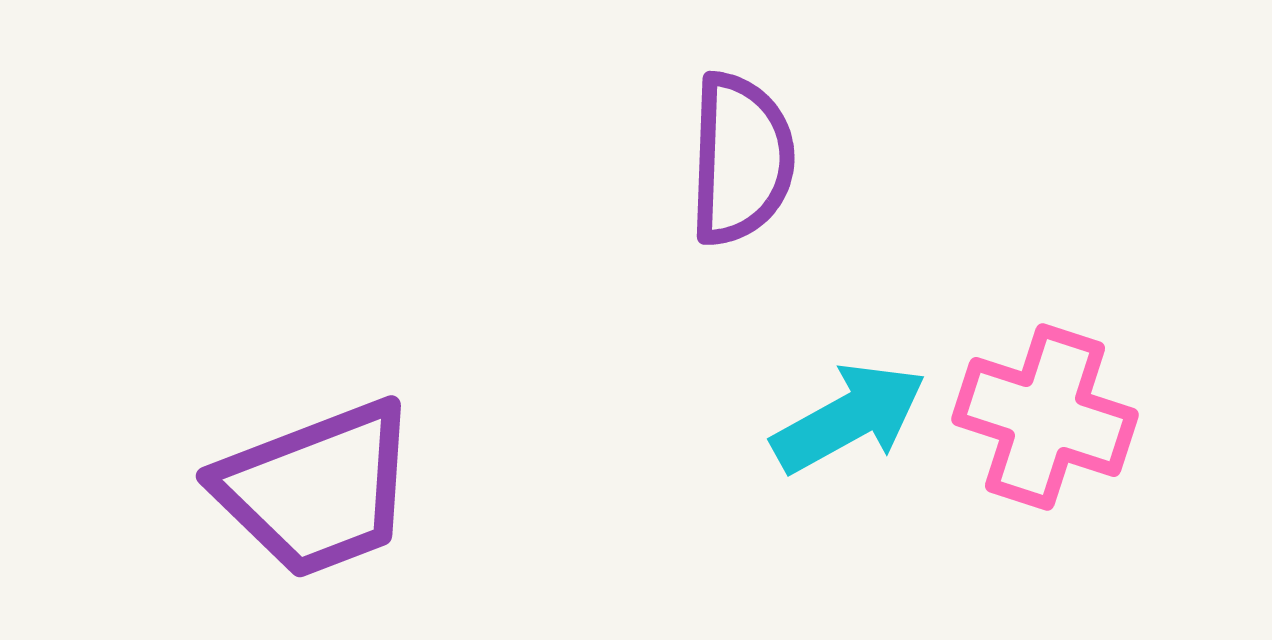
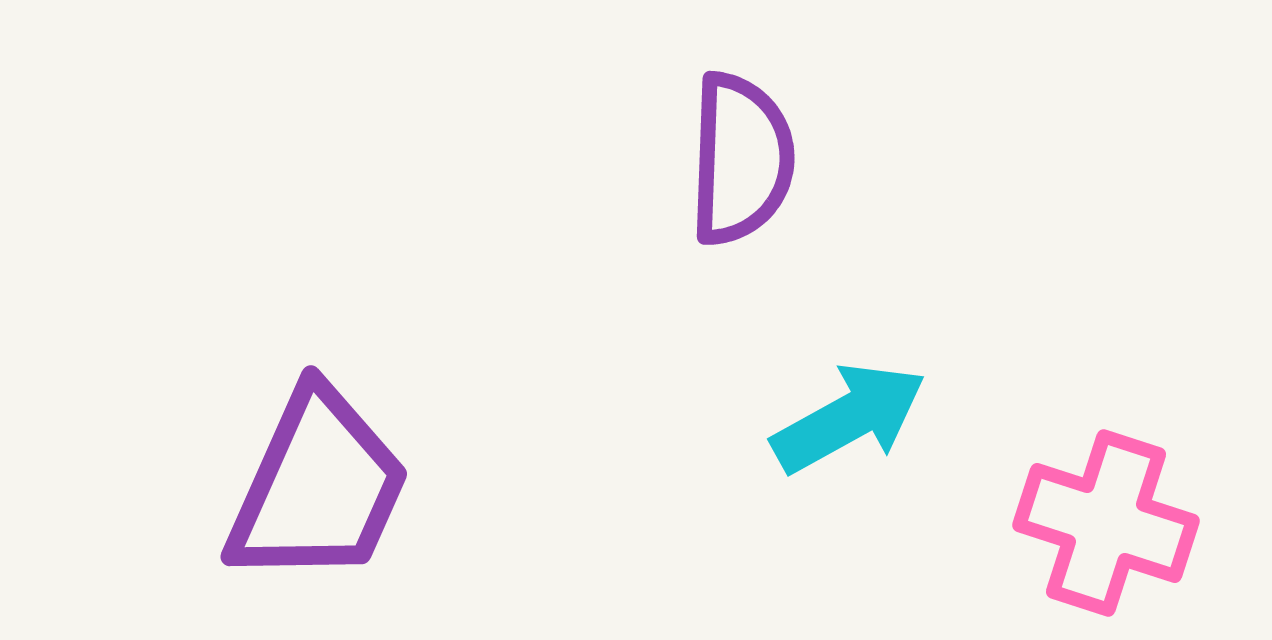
pink cross: moved 61 px right, 106 px down
purple trapezoid: moved 1 px right, 2 px up; rotated 45 degrees counterclockwise
